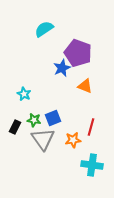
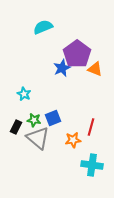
cyan semicircle: moved 1 px left, 2 px up; rotated 12 degrees clockwise
purple pentagon: moved 1 px left, 1 px down; rotated 16 degrees clockwise
orange triangle: moved 10 px right, 17 px up
black rectangle: moved 1 px right
gray triangle: moved 5 px left, 1 px up; rotated 15 degrees counterclockwise
